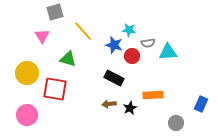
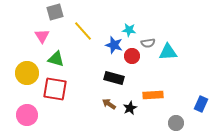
green triangle: moved 12 px left
black rectangle: rotated 12 degrees counterclockwise
brown arrow: rotated 40 degrees clockwise
